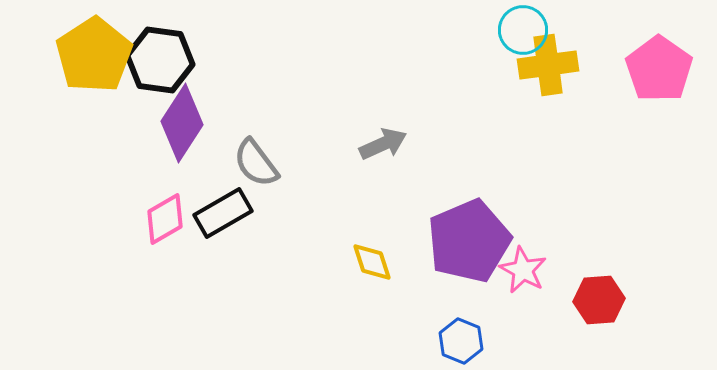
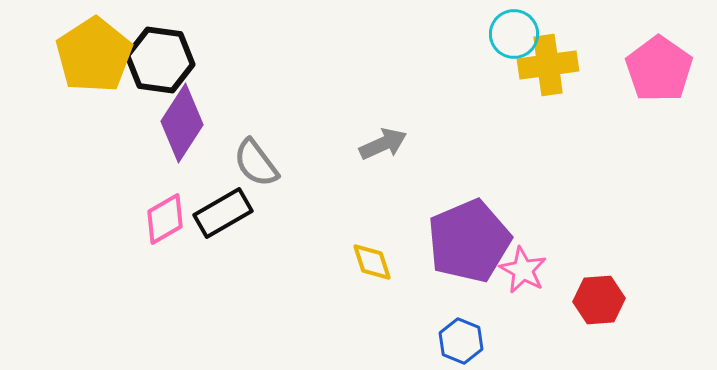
cyan circle: moved 9 px left, 4 px down
